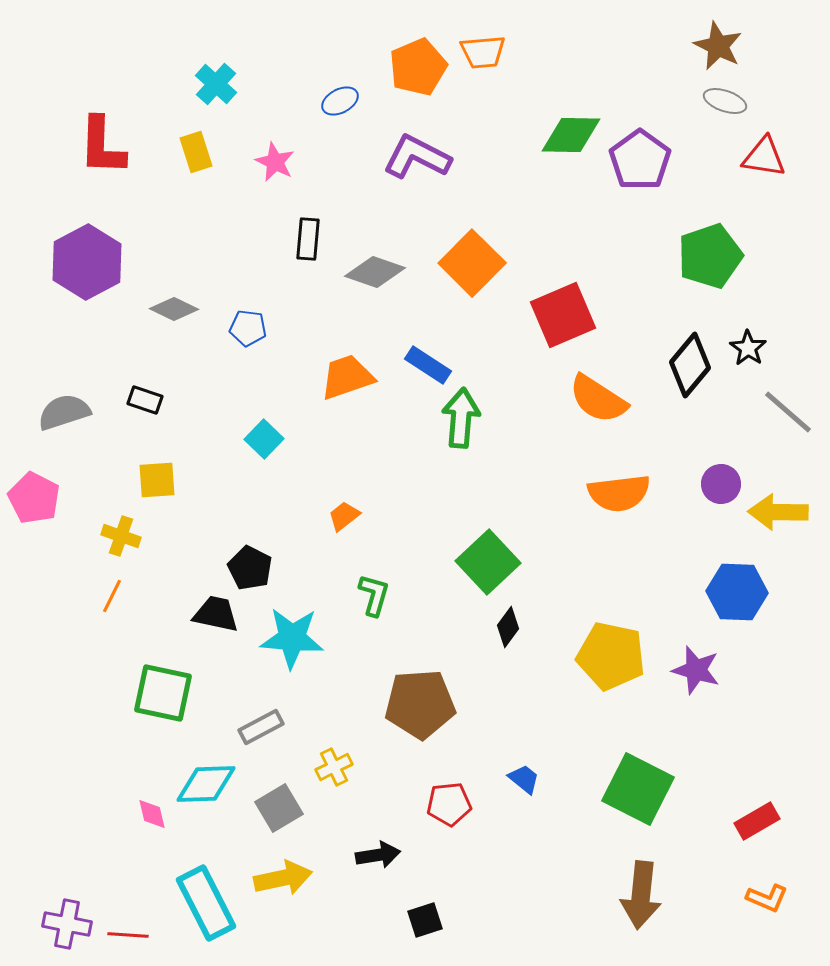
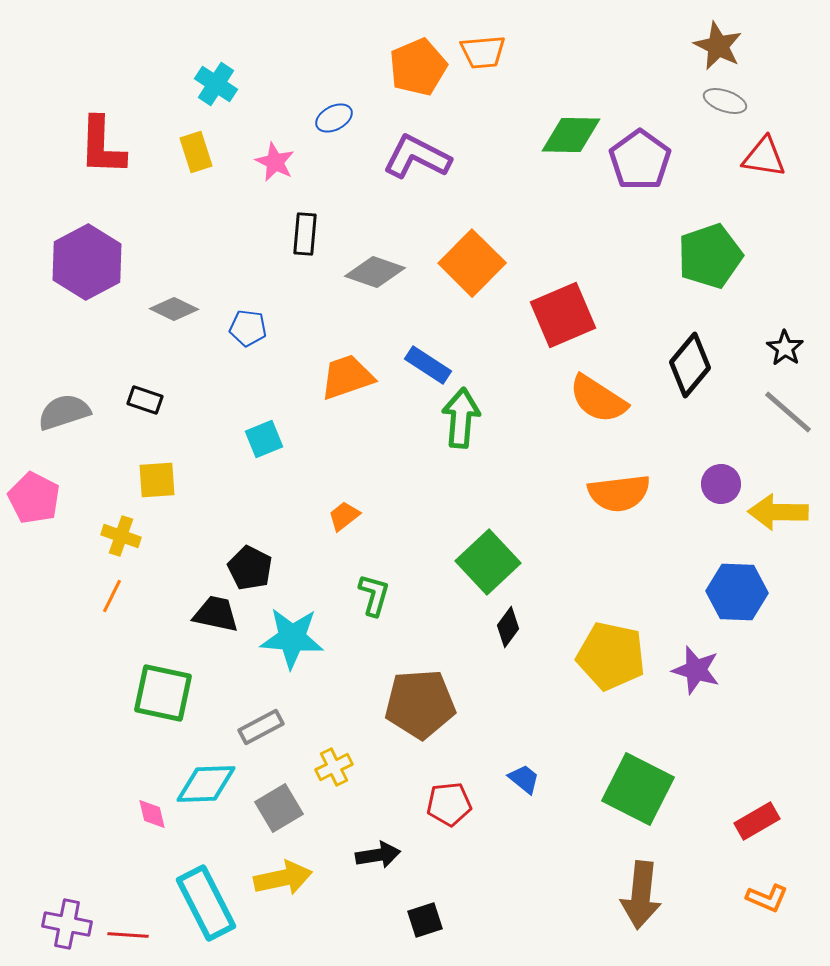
cyan cross at (216, 84): rotated 9 degrees counterclockwise
blue ellipse at (340, 101): moved 6 px left, 17 px down
black rectangle at (308, 239): moved 3 px left, 5 px up
black star at (748, 348): moved 37 px right
cyan square at (264, 439): rotated 24 degrees clockwise
